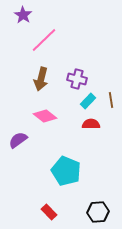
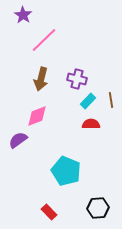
pink diamond: moved 8 px left; rotated 60 degrees counterclockwise
black hexagon: moved 4 px up
